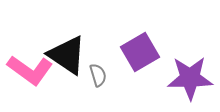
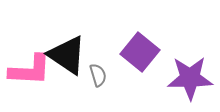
purple square: rotated 21 degrees counterclockwise
pink L-shape: rotated 33 degrees counterclockwise
